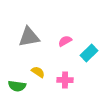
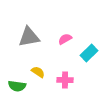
pink semicircle: moved 2 px up
